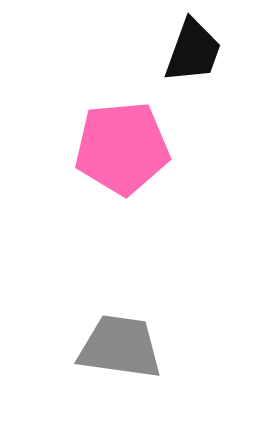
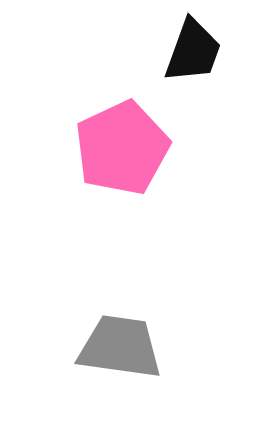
pink pentagon: rotated 20 degrees counterclockwise
